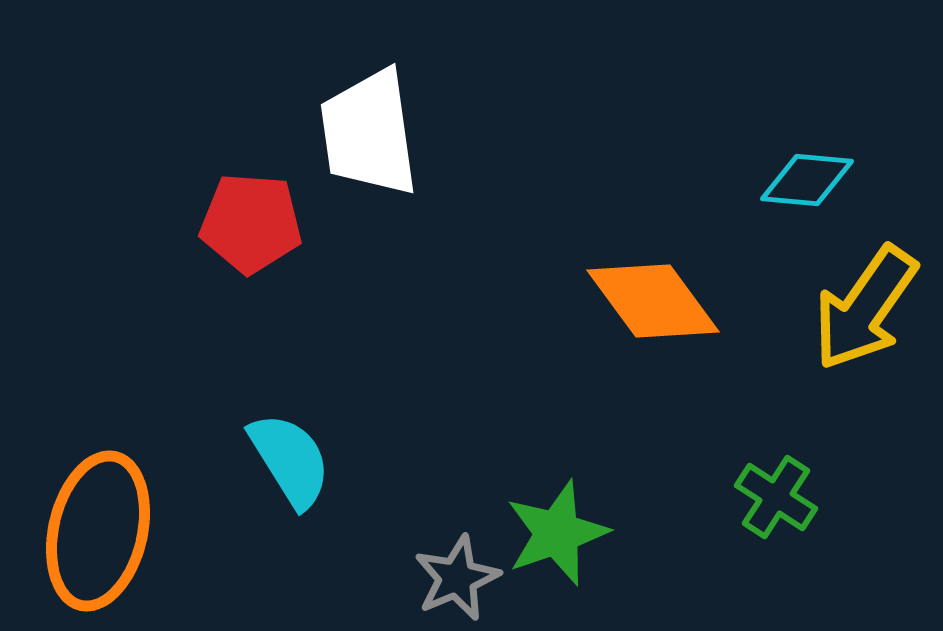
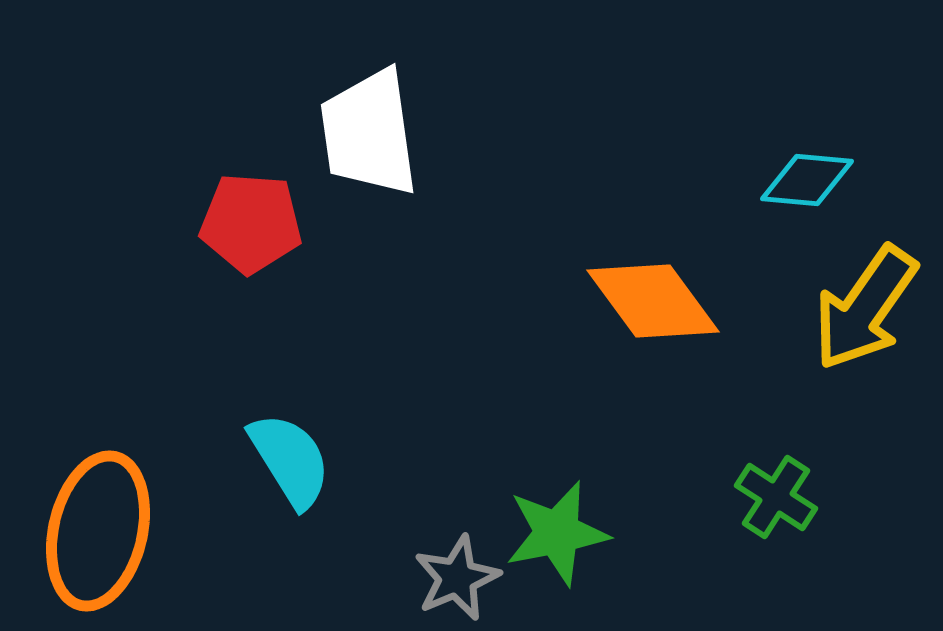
green star: rotated 8 degrees clockwise
